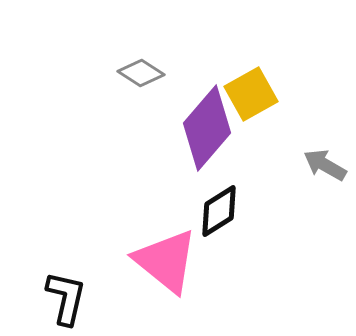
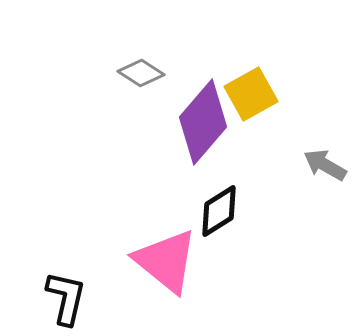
purple diamond: moved 4 px left, 6 px up
